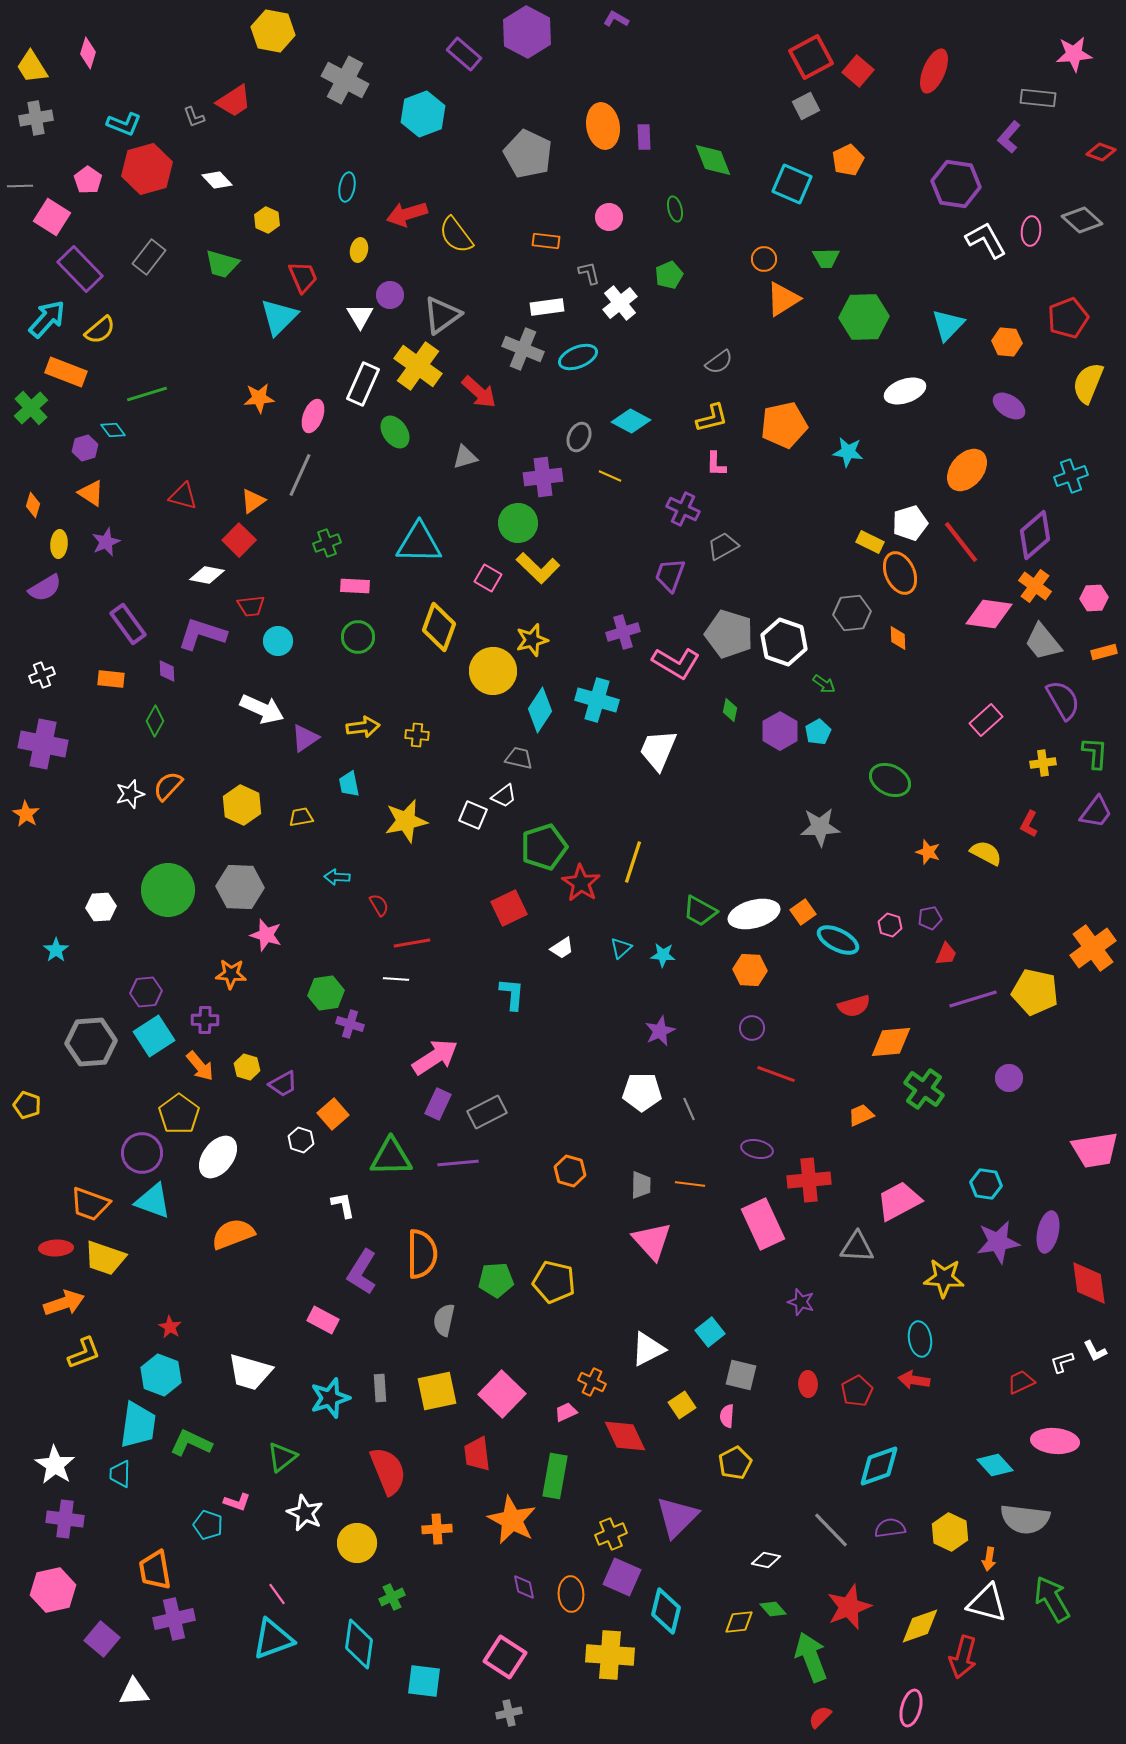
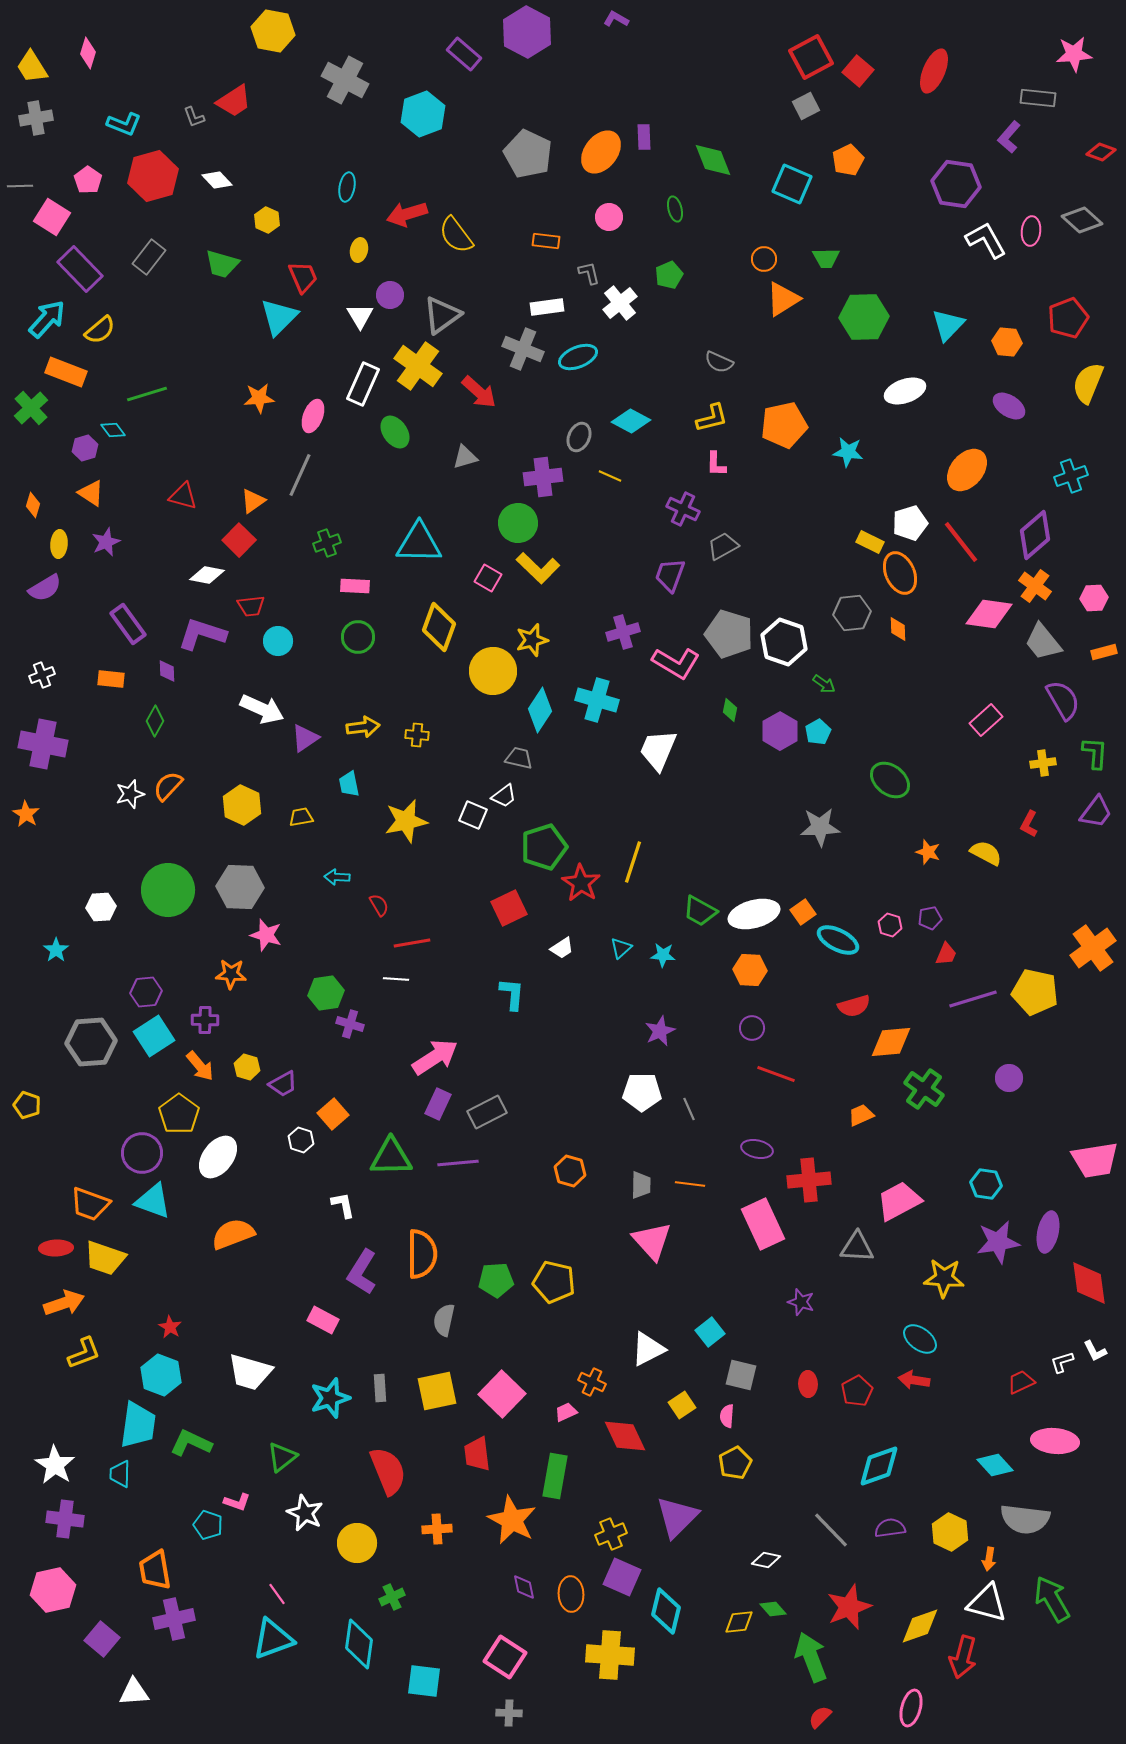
orange ellipse at (603, 126): moved 2 px left, 26 px down; rotated 48 degrees clockwise
red hexagon at (147, 169): moved 6 px right, 7 px down
gray semicircle at (719, 362): rotated 60 degrees clockwise
orange diamond at (898, 638): moved 9 px up
green ellipse at (890, 780): rotated 12 degrees clockwise
pink trapezoid at (1095, 1150): moved 10 px down
cyan ellipse at (920, 1339): rotated 44 degrees counterclockwise
gray cross at (509, 1713): rotated 15 degrees clockwise
